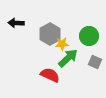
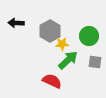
gray hexagon: moved 3 px up
green arrow: moved 2 px down
gray square: rotated 16 degrees counterclockwise
red semicircle: moved 2 px right, 6 px down
